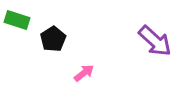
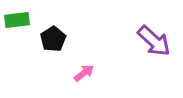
green rectangle: rotated 25 degrees counterclockwise
purple arrow: moved 1 px left
